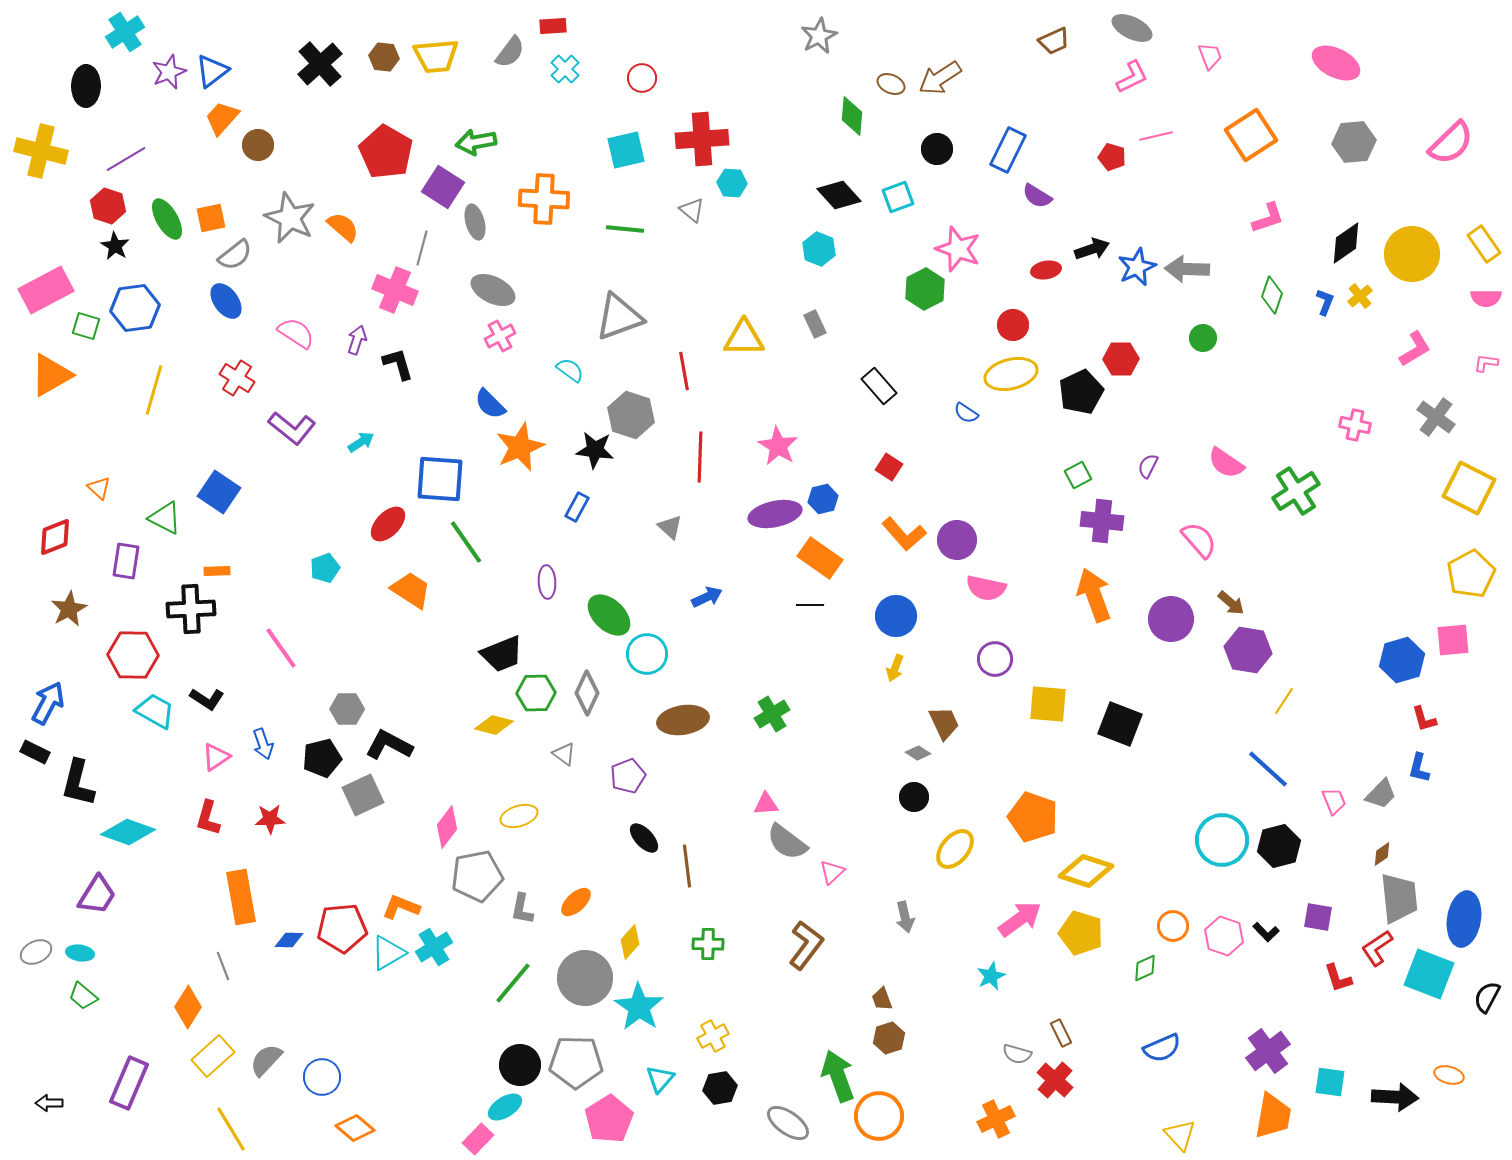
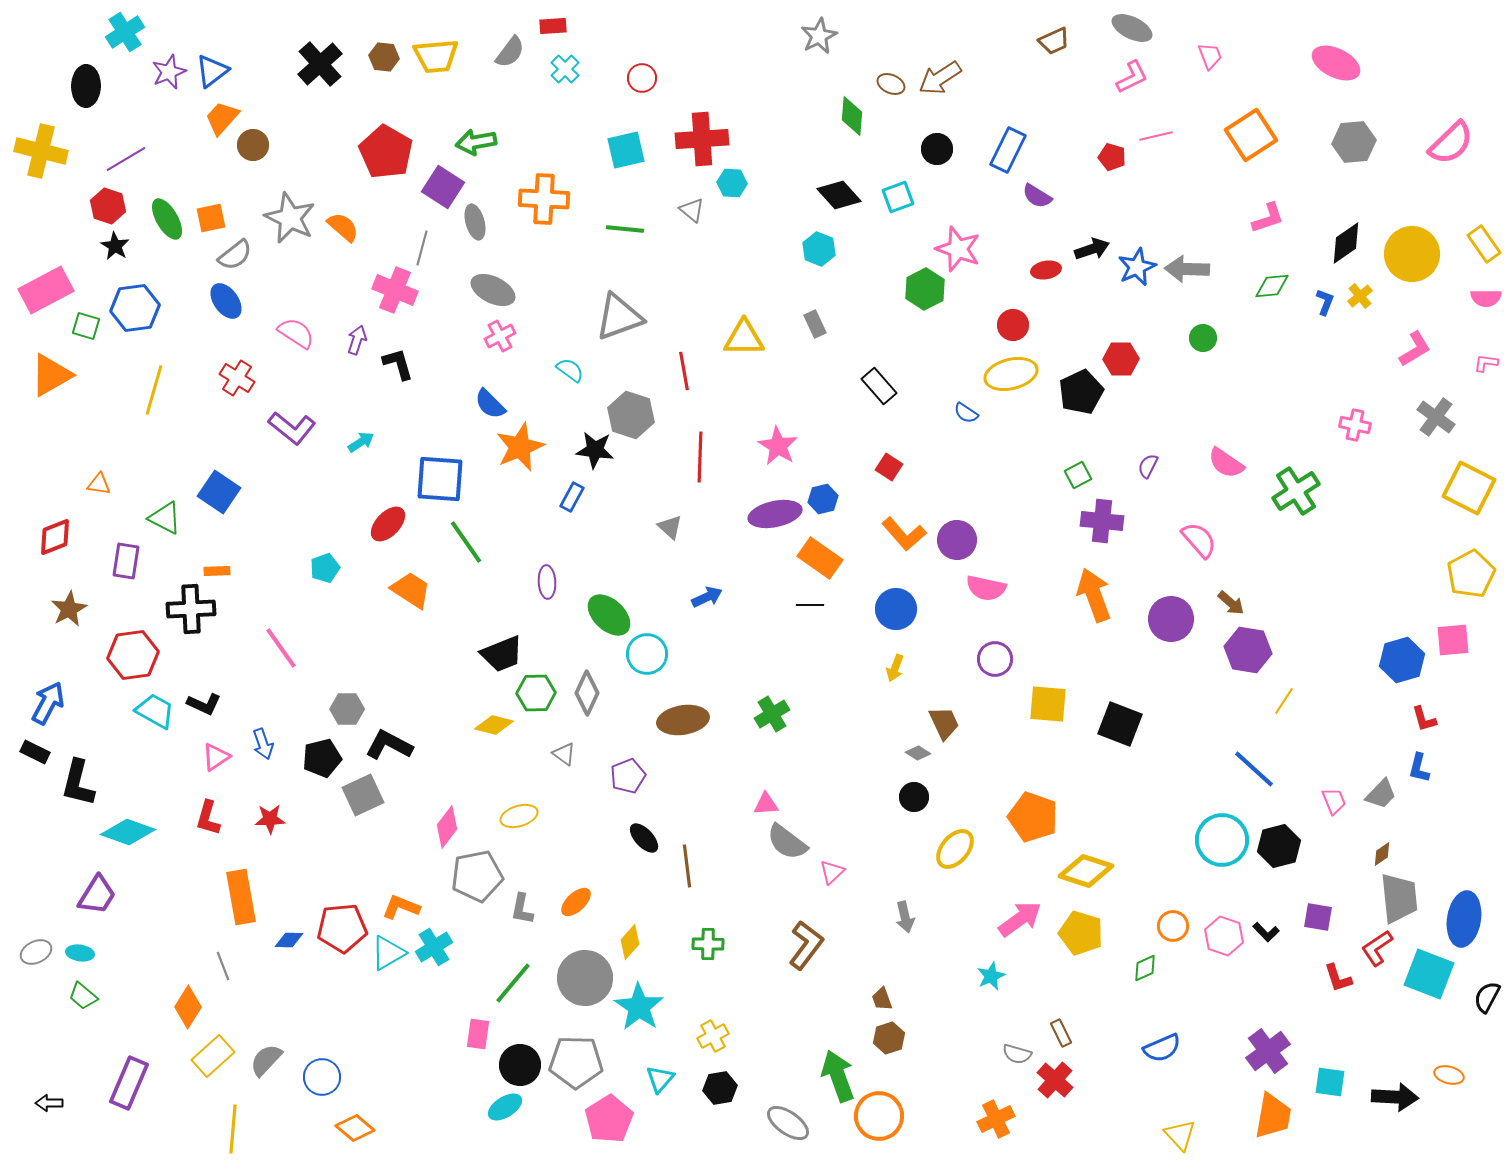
brown circle at (258, 145): moved 5 px left
green diamond at (1272, 295): moved 9 px up; rotated 66 degrees clockwise
orange triangle at (99, 488): moved 4 px up; rotated 35 degrees counterclockwise
blue rectangle at (577, 507): moved 5 px left, 10 px up
blue circle at (896, 616): moved 7 px up
red hexagon at (133, 655): rotated 9 degrees counterclockwise
black L-shape at (207, 699): moved 3 px left, 5 px down; rotated 8 degrees counterclockwise
blue line at (1268, 769): moved 14 px left
yellow line at (231, 1129): moved 2 px right; rotated 36 degrees clockwise
pink rectangle at (478, 1139): moved 105 px up; rotated 36 degrees counterclockwise
